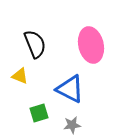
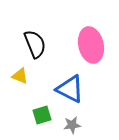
green square: moved 3 px right, 2 px down
